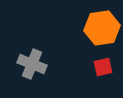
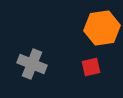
red square: moved 12 px left
